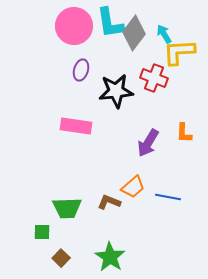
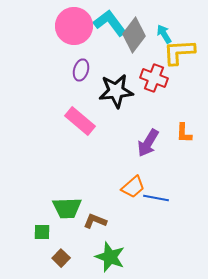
cyan L-shape: rotated 152 degrees clockwise
gray diamond: moved 2 px down
pink rectangle: moved 4 px right, 5 px up; rotated 32 degrees clockwise
blue line: moved 12 px left, 1 px down
brown L-shape: moved 14 px left, 19 px down
green star: rotated 12 degrees counterclockwise
